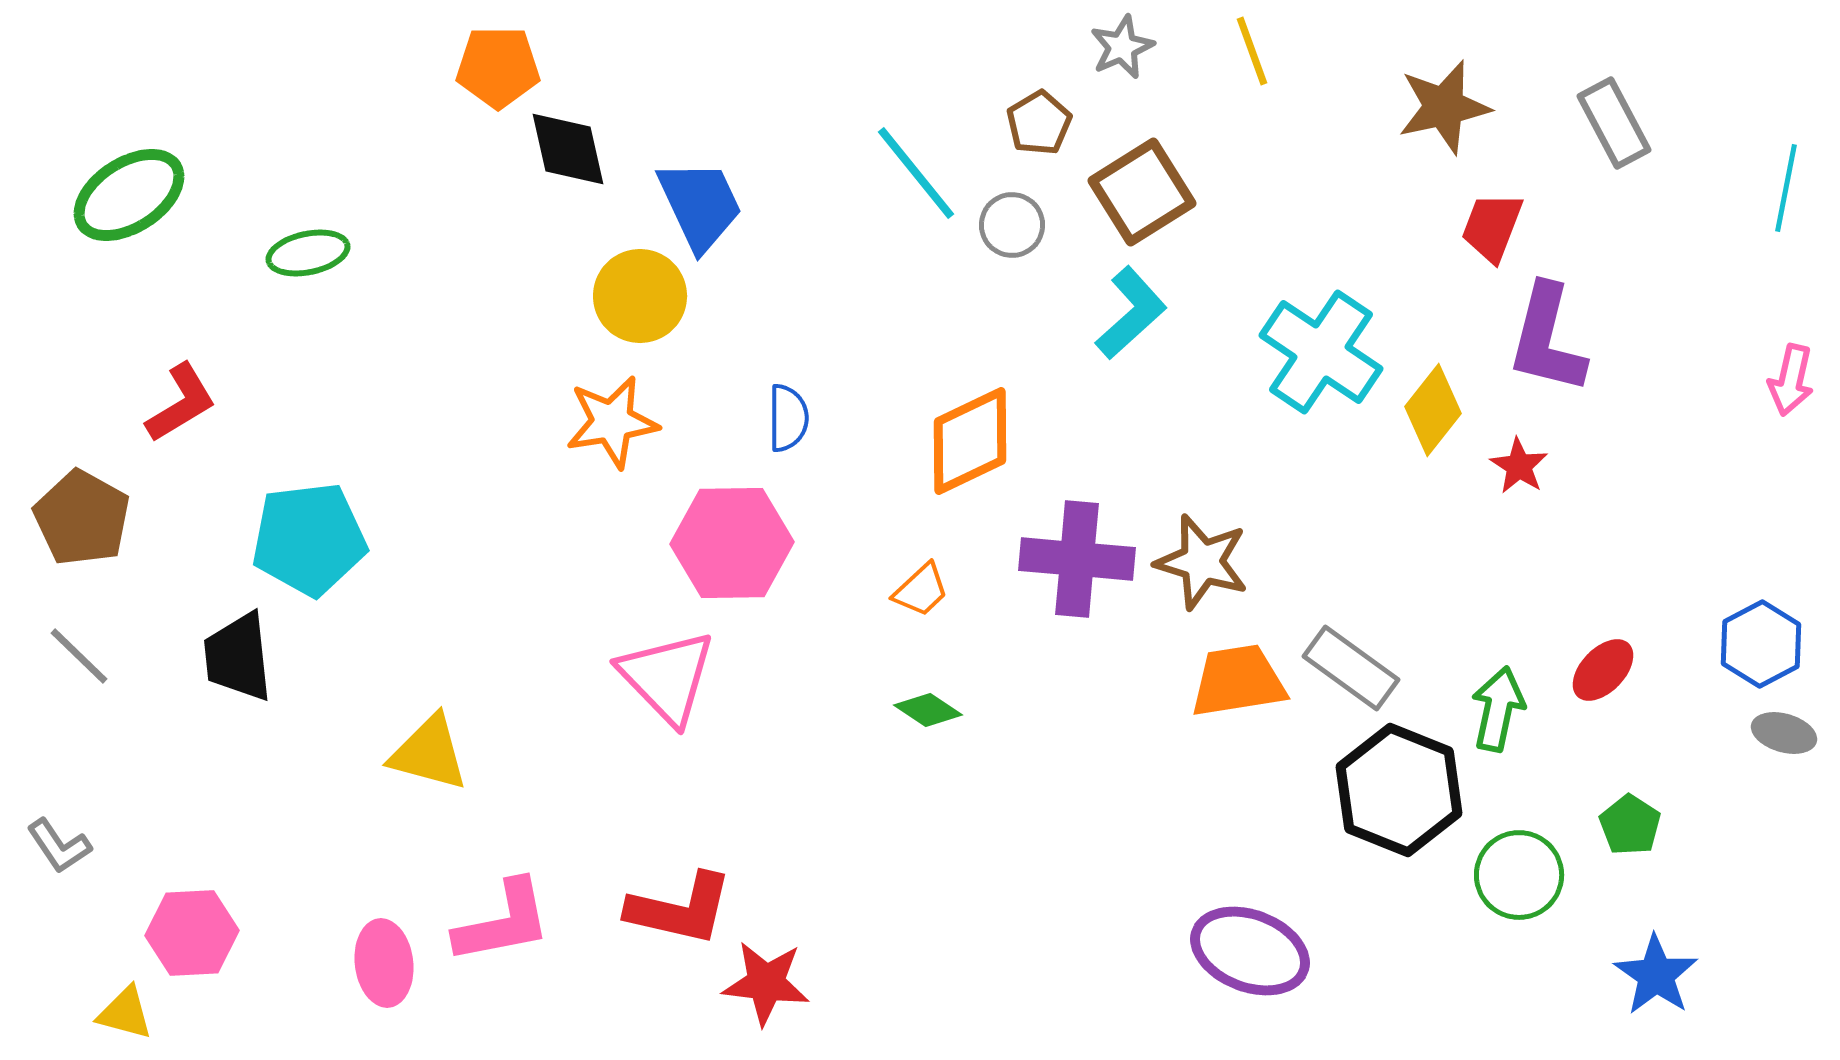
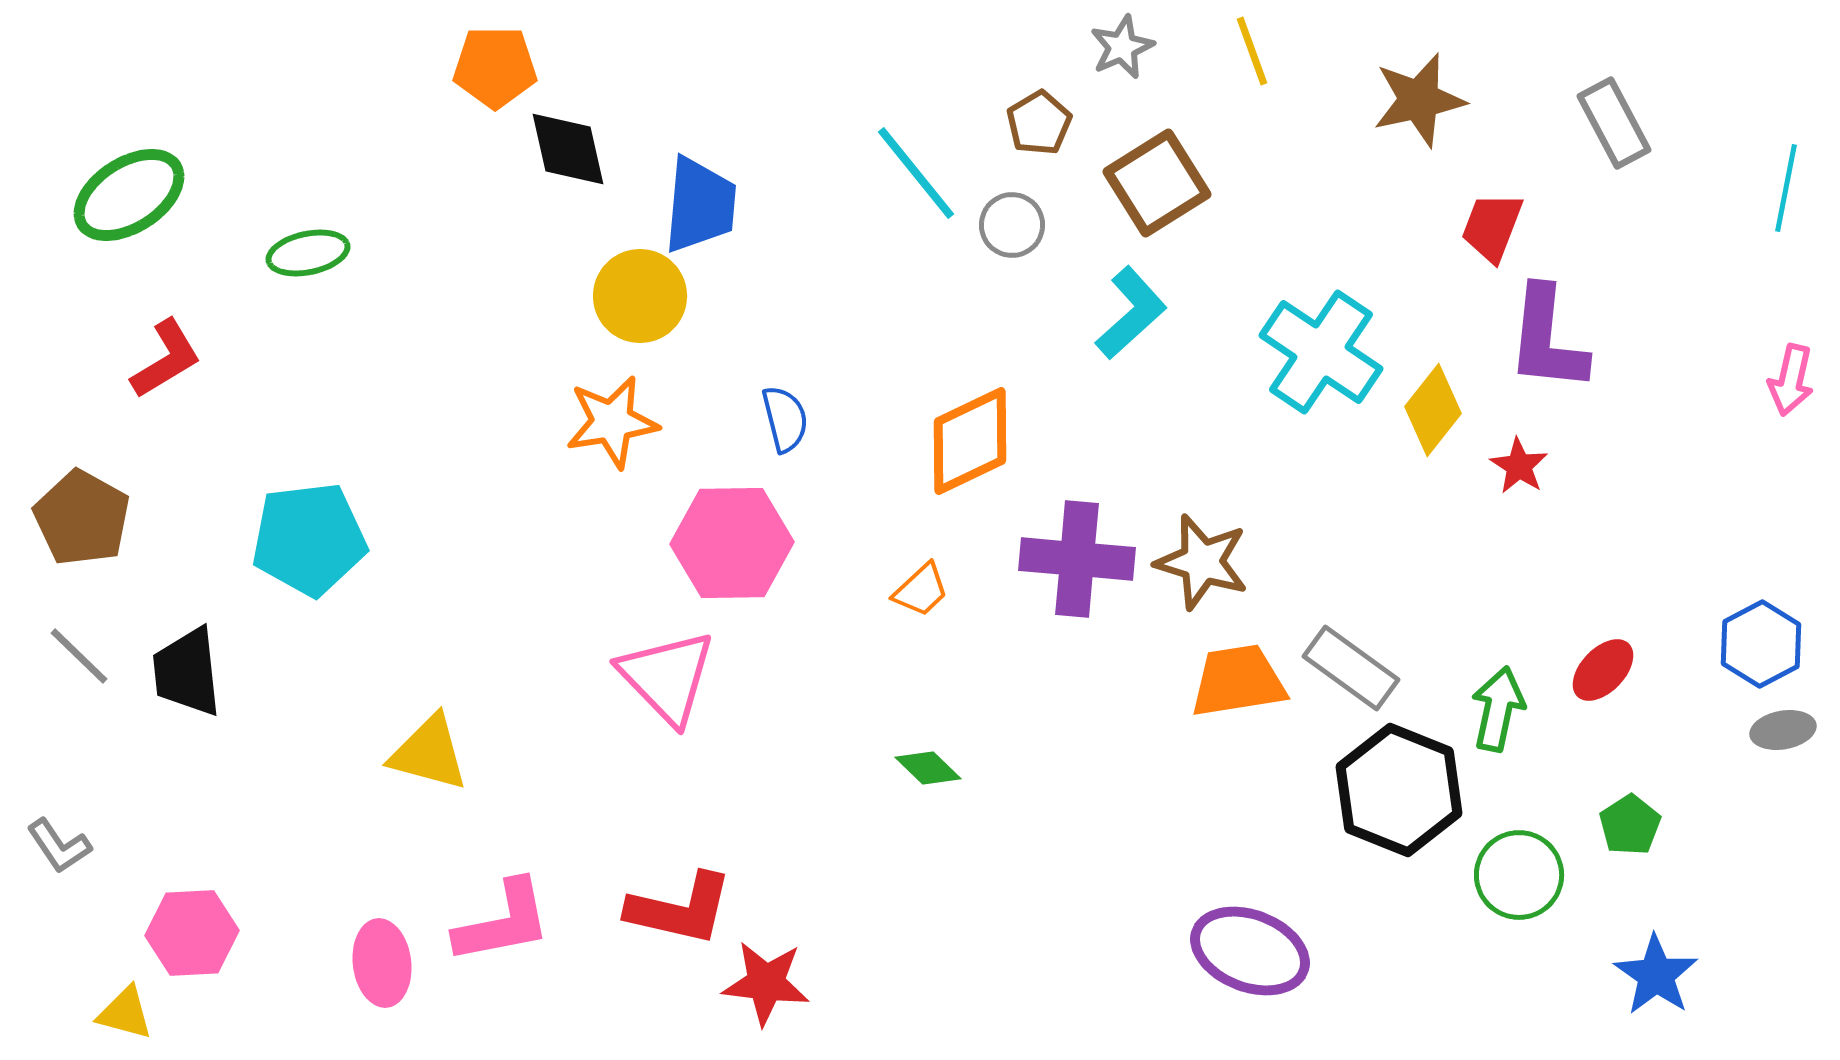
orange pentagon at (498, 67): moved 3 px left
brown star at (1444, 107): moved 25 px left, 7 px up
brown square at (1142, 192): moved 15 px right, 9 px up
blue trapezoid at (700, 205): rotated 30 degrees clockwise
purple L-shape at (1547, 339): rotated 8 degrees counterclockwise
red L-shape at (181, 403): moved 15 px left, 44 px up
blue semicircle at (788, 418): moved 3 px left, 1 px down; rotated 14 degrees counterclockwise
black trapezoid at (238, 657): moved 51 px left, 15 px down
green diamond at (928, 710): moved 58 px down; rotated 10 degrees clockwise
gray ellipse at (1784, 733): moved 1 px left, 3 px up; rotated 26 degrees counterclockwise
green pentagon at (1630, 825): rotated 6 degrees clockwise
pink ellipse at (384, 963): moved 2 px left
